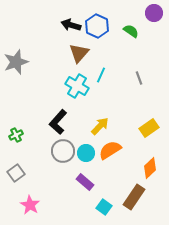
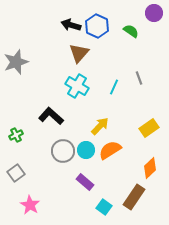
cyan line: moved 13 px right, 12 px down
black L-shape: moved 7 px left, 6 px up; rotated 90 degrees clockwise
cyan circle: moved 3 px up
